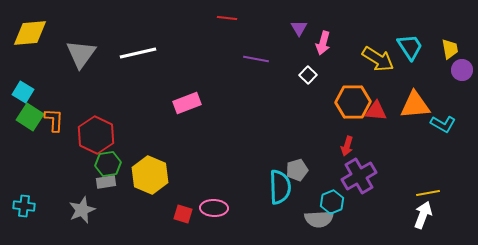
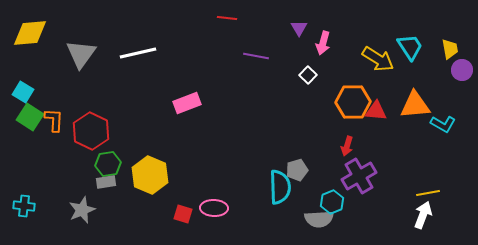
purple line: moved 3 px up
red hexagon: moved 5 px left, 4 px up
